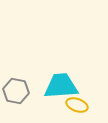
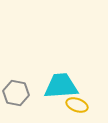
gray hexagon: moved 2 px down
